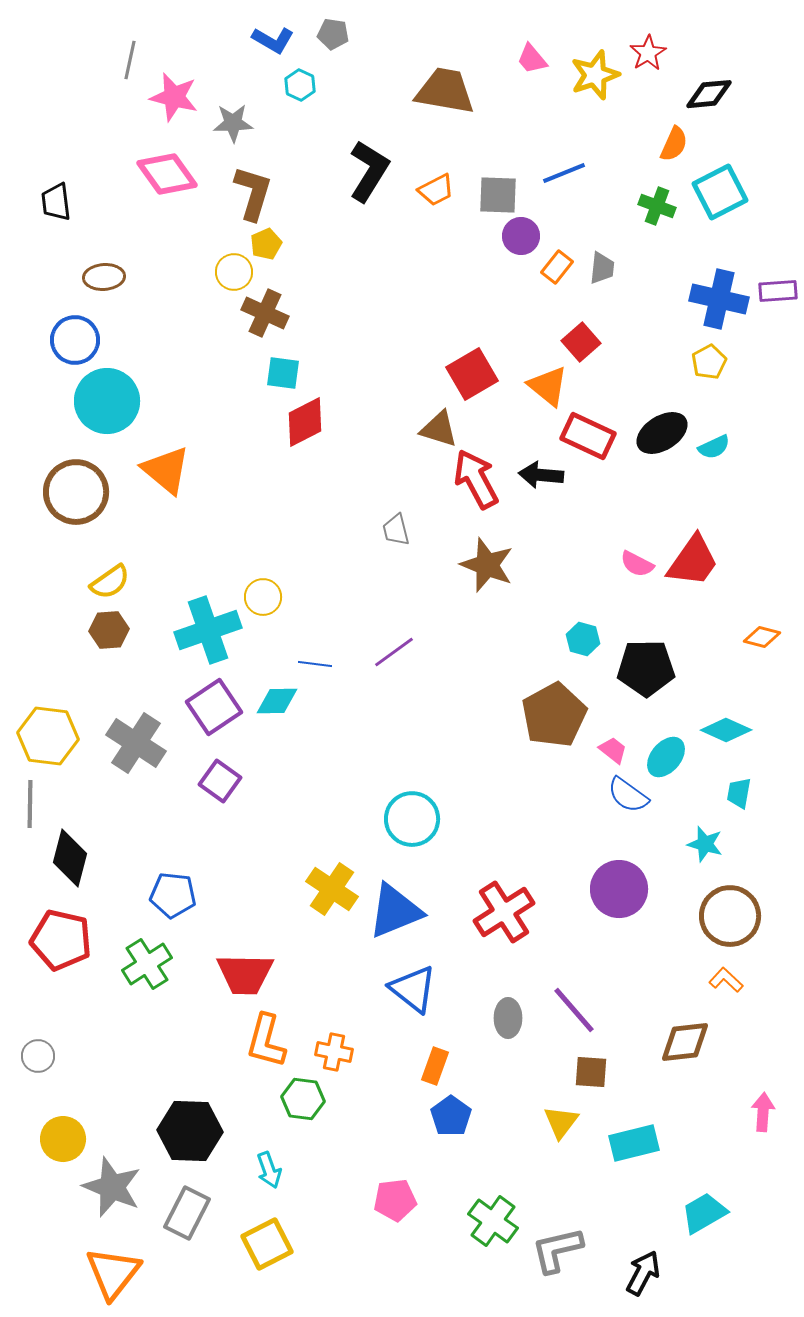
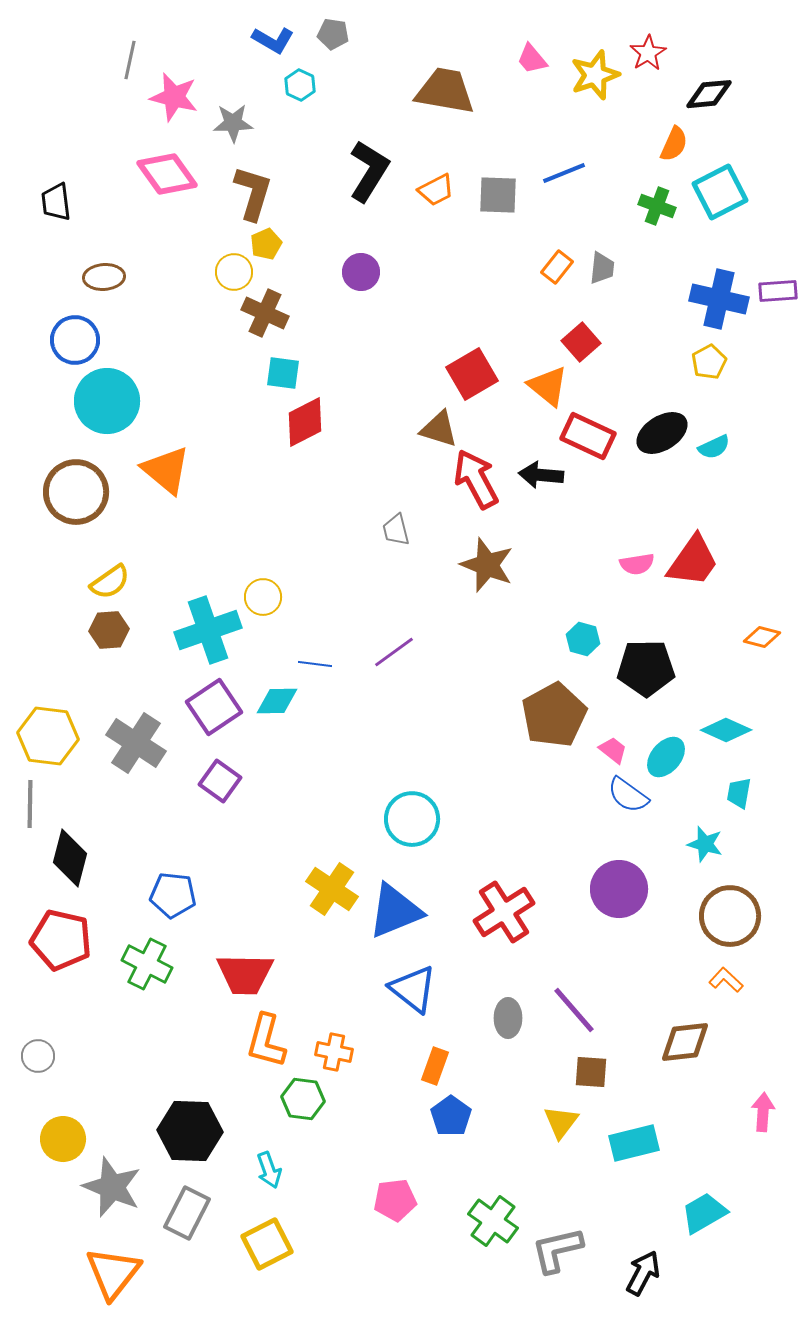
purple circle at (521, 236): moved 160 px left, 36 px down
pink semicircle at (637, 564): rotated 36 degrees counterclockwise
green cross at (147, 964): rotated 30 degrees counterclockwise
